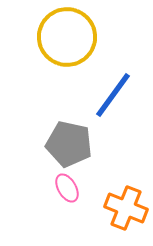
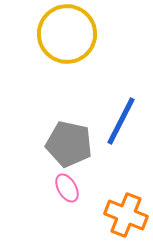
yellow circle: moved 3 px up
blue line: moved 8 px right, 26 px down; rotated 9 degrees counterclockwise
orange cross: moved 7 px down
